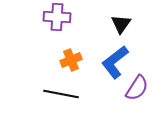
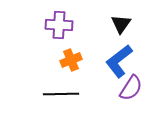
purple cross: moved 2 px right, 8 px down
blue L-shape: moved 4 px right, 1 px up
purple semicircle: moved 6 px left
black line: rotated 12 degrees counterclockwise
